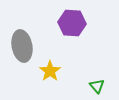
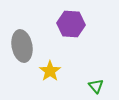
purple hexagon: moved 1 px left, 1 px down
green triangle: moved 1 px left
